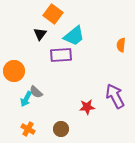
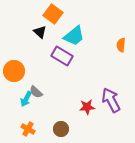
black triangle: moved 2 px up; rotated 24 degrees counterclockwise
purple rectangle: moved 1 px right, 1 px down; rotated 35 degrees clockwise
purple arrow: moved 4 px left, 4 px down
